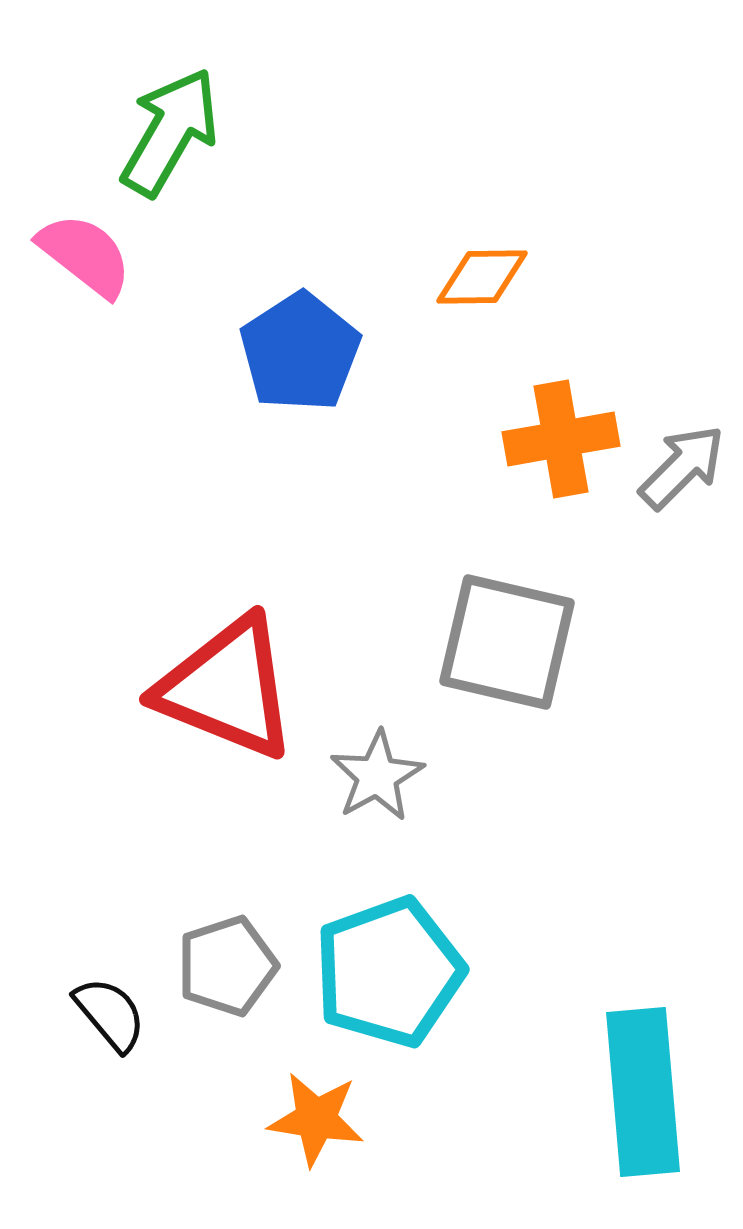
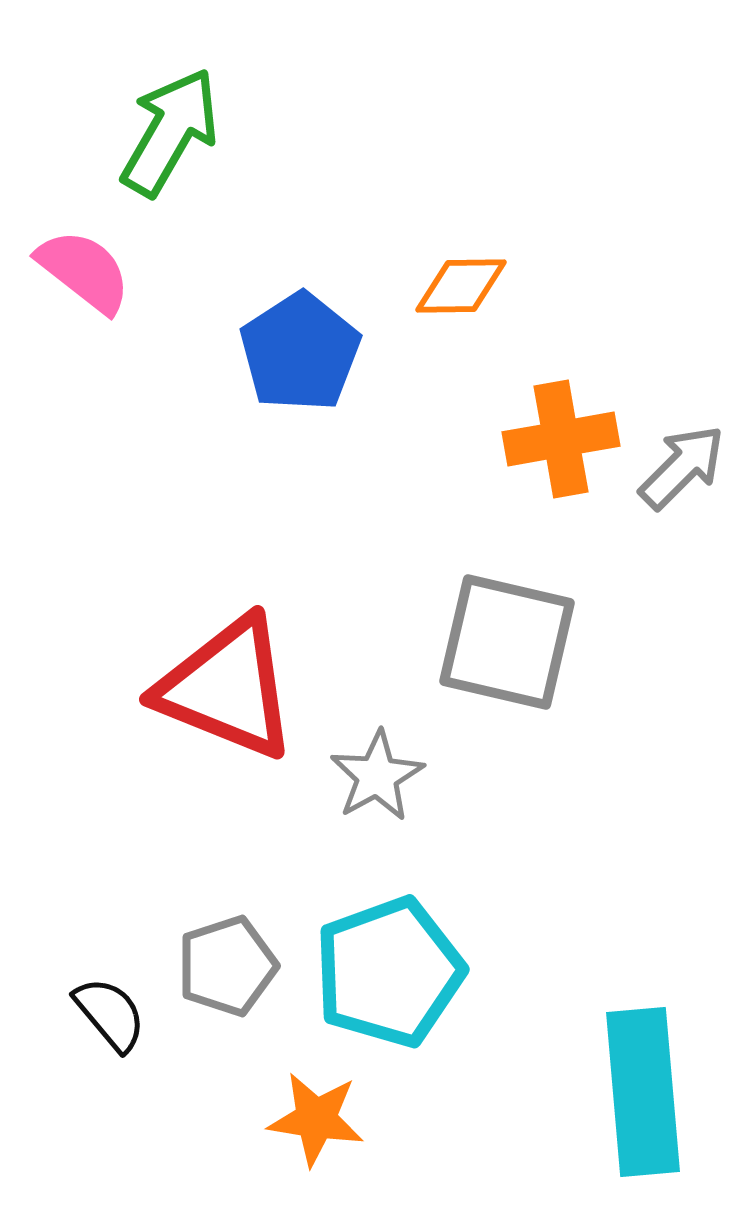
pink semicircle: moved 1 px left, 16 px down
orange diamond: moved 21 px left, 9 px down
